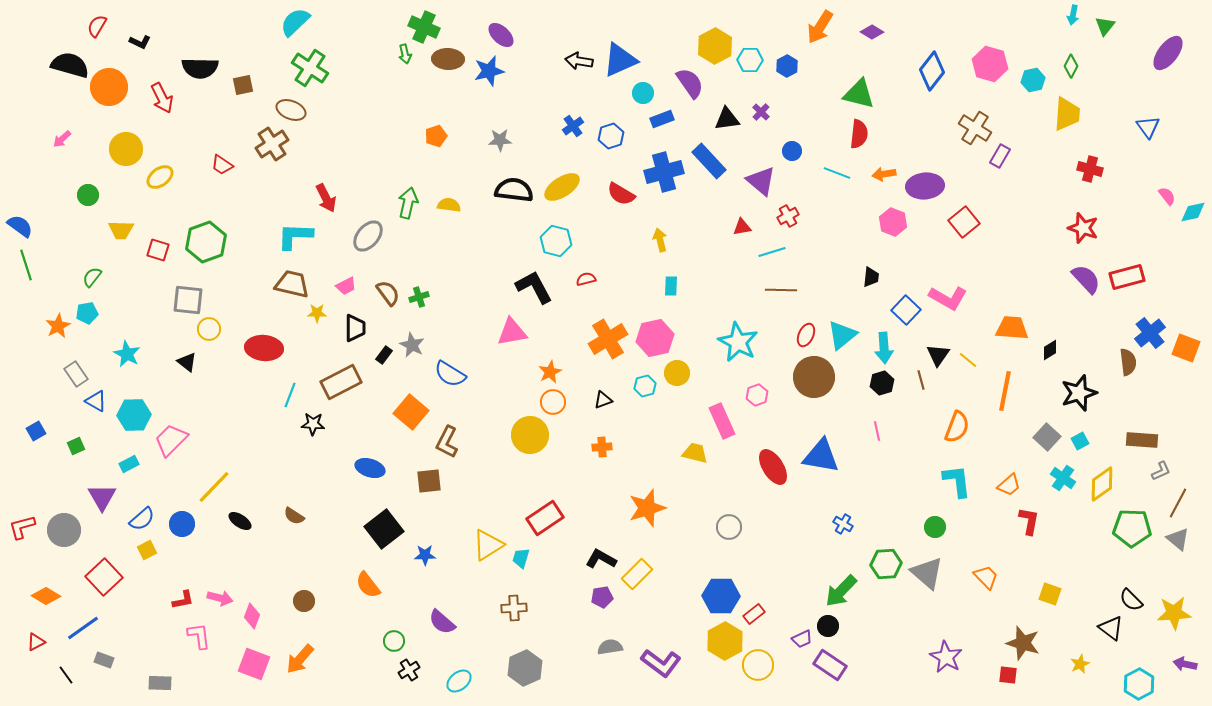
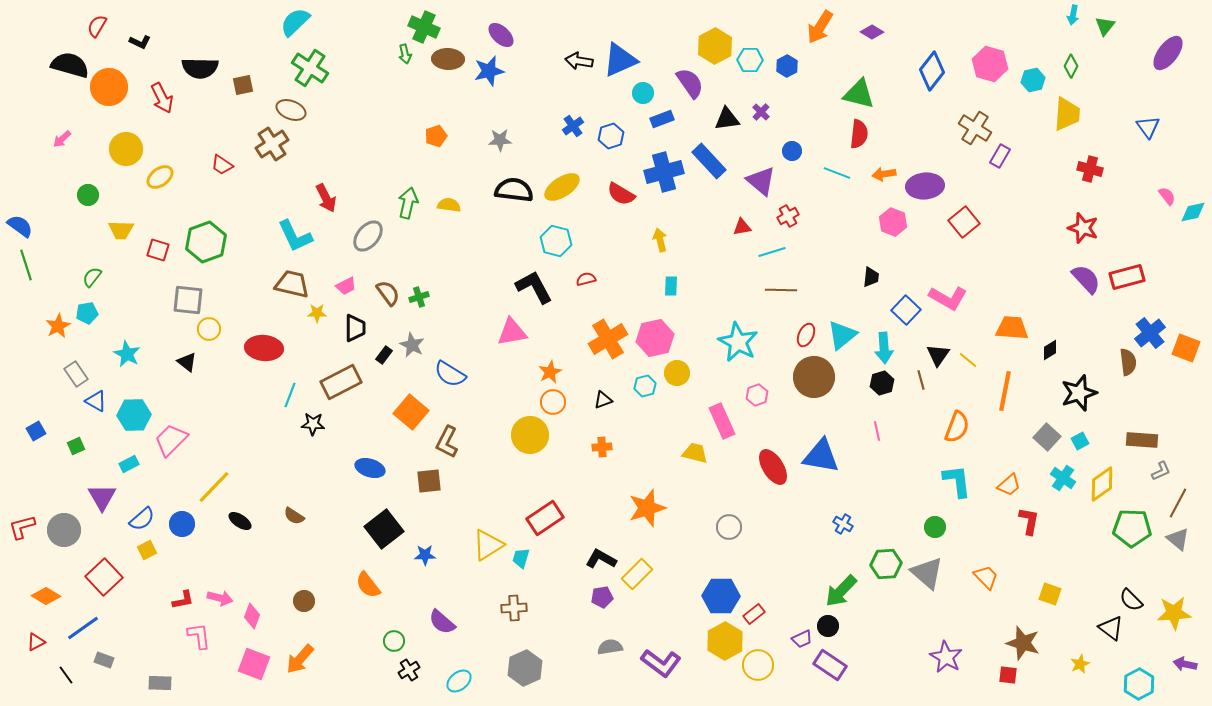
cyan L-shape at (295, 236): rotated 117 degrees counterclockwise
